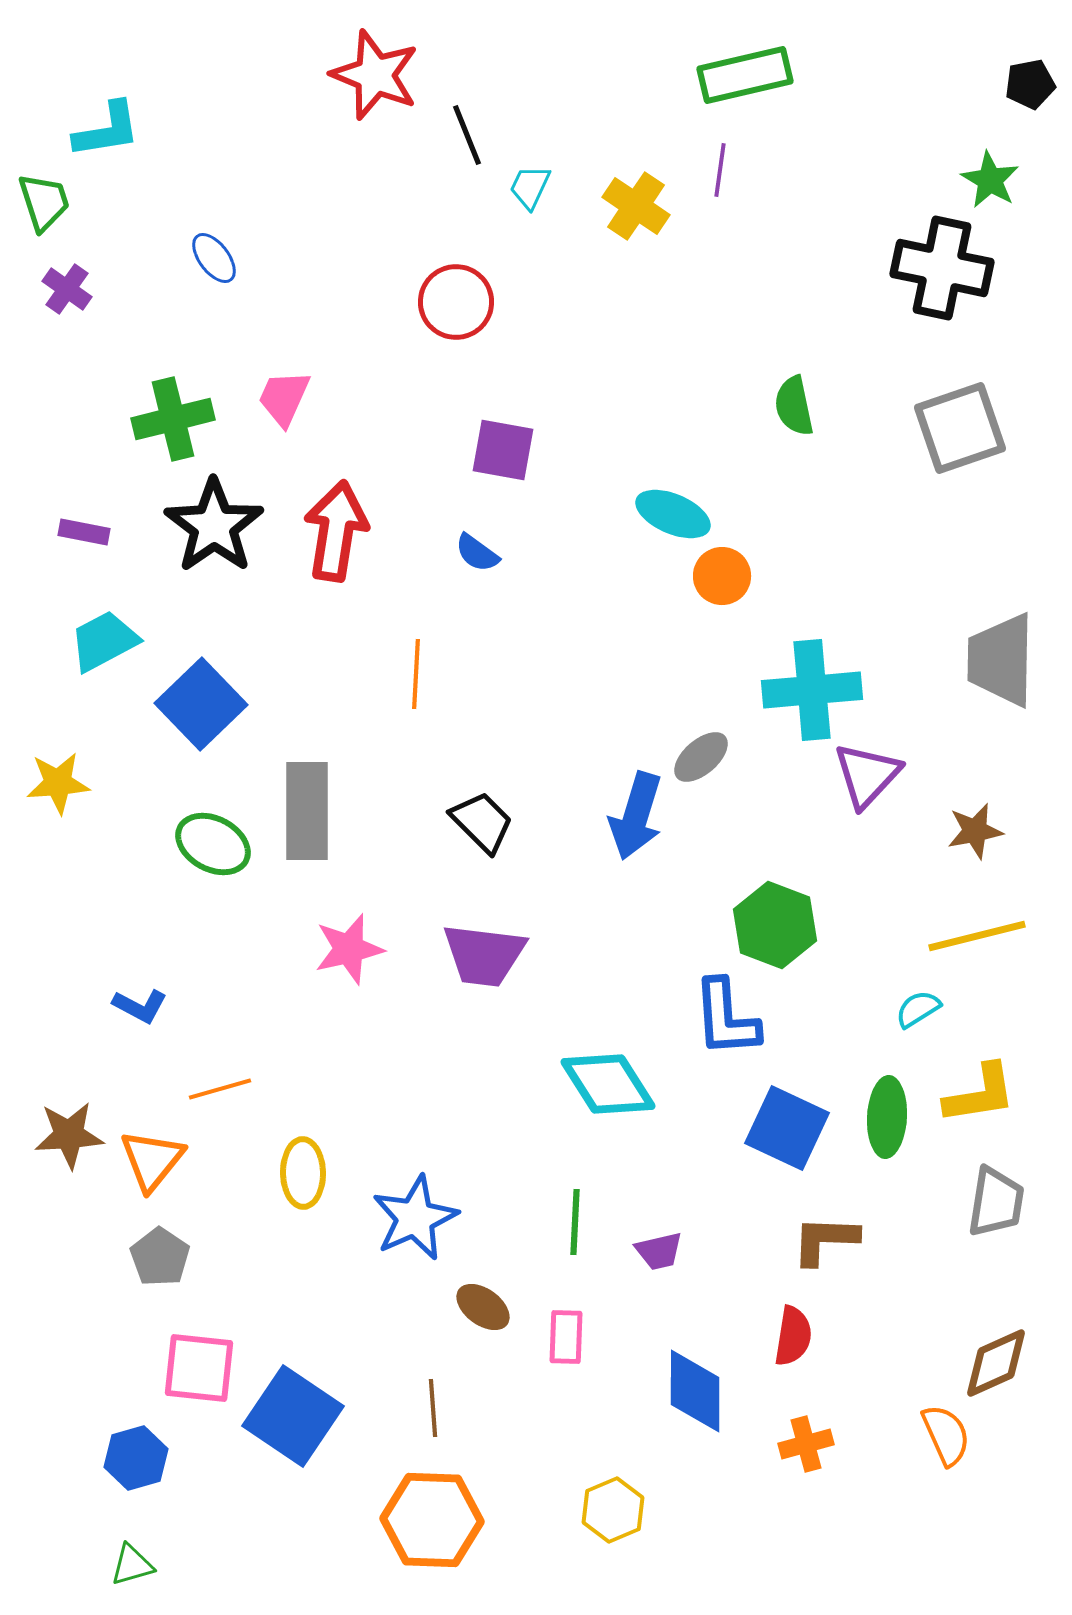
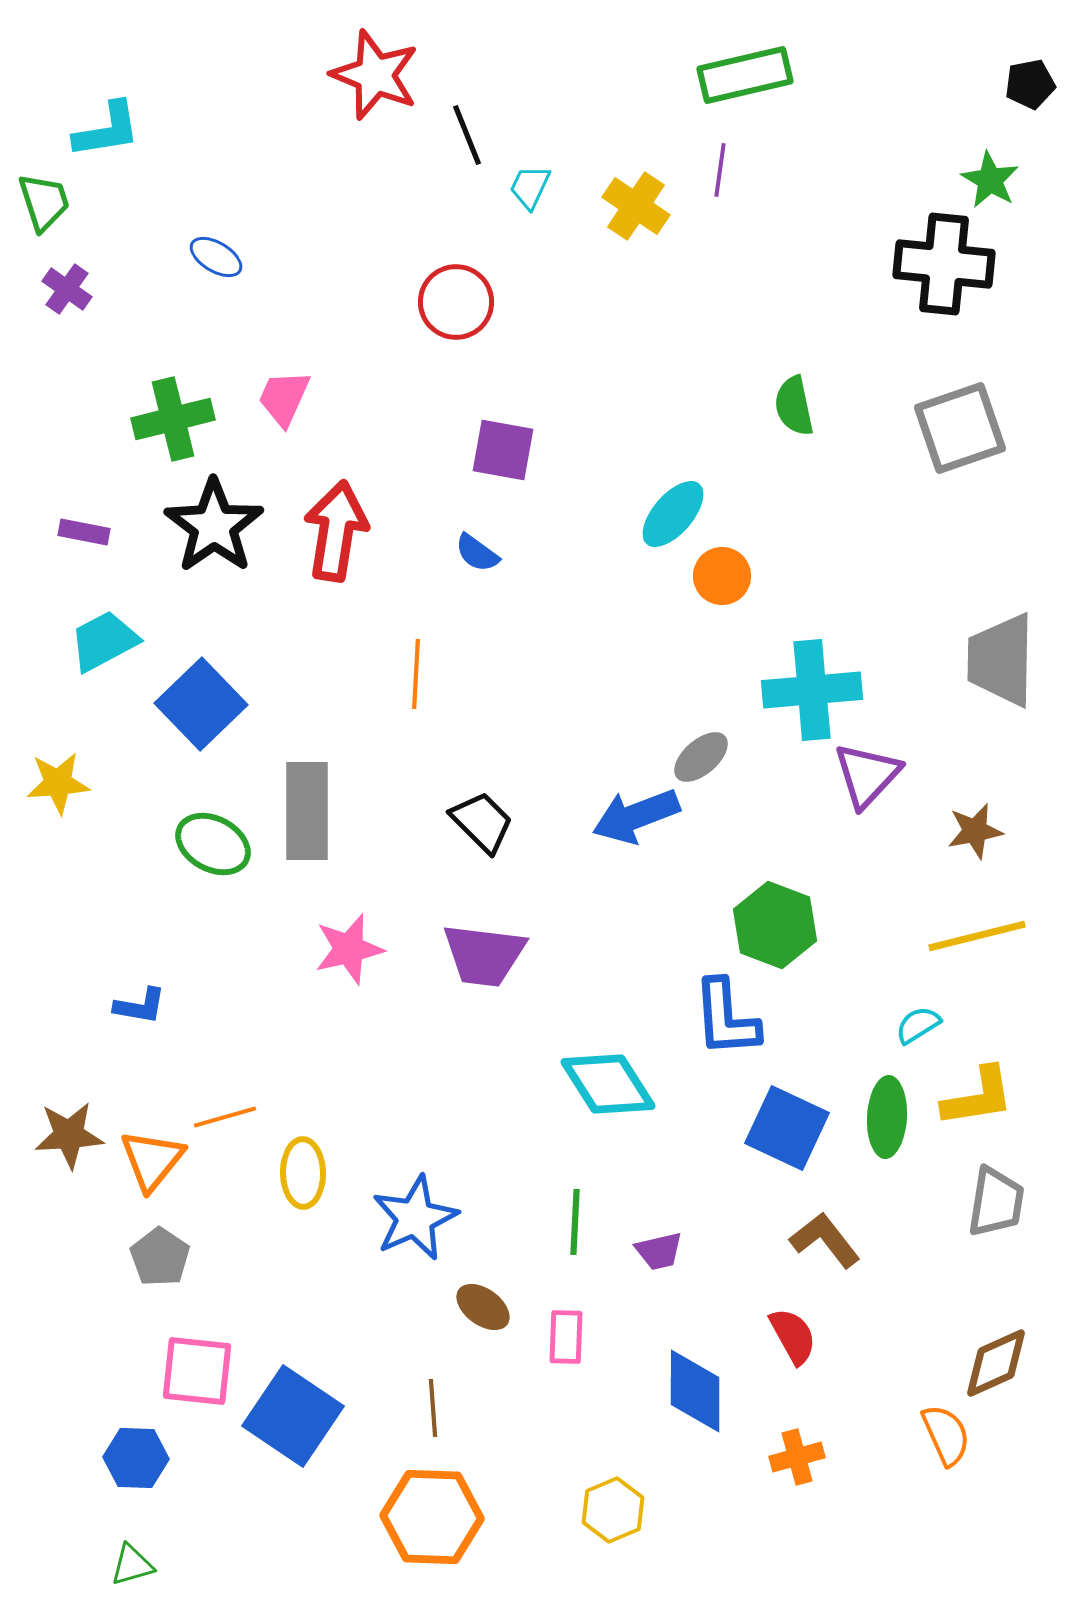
blue ellipse at (214, 258): moved 2 px right, 1 px up; rotated 22 degrees counterclockwise
black cross at (942, 268): moved 2 px right, 4 px up; rotated 6 degrees counterclockwise
cyan ellipse at (673, 514): rotated 72 degrees counterclockwise
blue arrow at (636, 816): rotated 52 degrees clockwise
blue L-shape at (140, 1006): rotated 18 degrees counterclockwise
cyan semicircle at (918, 1009): moved 16 px down
orange line at (220, 1089): moved 5 px right, 28 px down
yellow L-shape at (980, 1094): moved 2 px left, 3 px down
brown L-shape at (825, 1240): rotated 50 degrees clockwise
red semicircle at (793, 1336): rotated 38 degrees counterclockwise
pink square at (199, 1368): moved 2 px left, 3 px down
orange cross at (806, 1444): moved 9 px left, 13 px down
blue hexagon at (136, 1458): rotated 18 degrees clockwise
orange hexagon at (432, 1520): moved 3 px up
